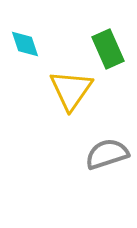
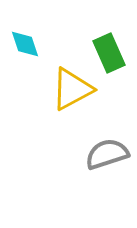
green rectangle: moved 1 px right, 4 px down
yellow triangle: moved 1 px right, 1 px up; rotated 27 degrees clockwise
